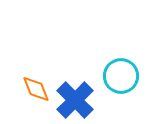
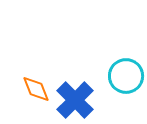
cyan circle: moved 5 px right
